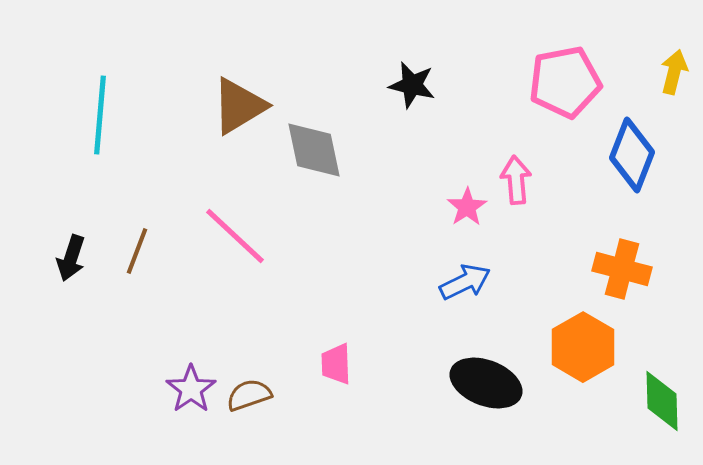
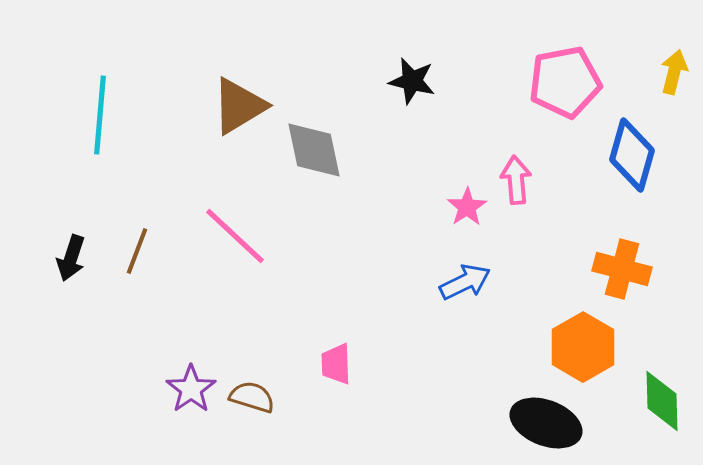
black star: moved 4 px up
blue diamond: rotated 6 degrees counterclockwise
black ellipse: moved 60 px right, 40 px down
brown semicircle: moved 3 px right, 2 px down; rotated 36 degrees clockwise
